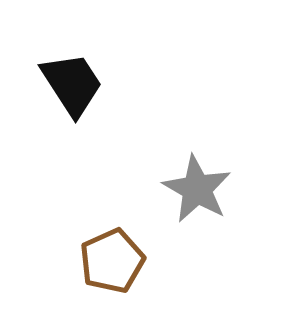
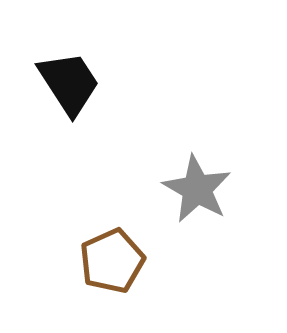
black trapezoid: moved 3 px left, 1 px up
